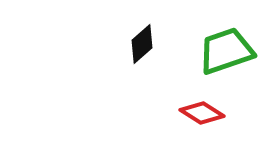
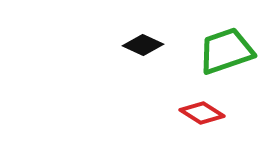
black diamond: moved 1 px right, 1 px down; rotated 66 degrees clockwise
